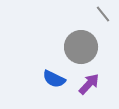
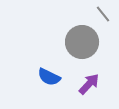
gray circle: moved 1 px right, 5 px up
blue semicircle: moved 5 px left, 2 px up
